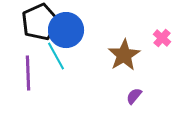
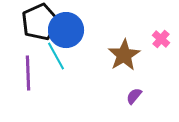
pink cross: moved 1 px left, 1 px down
